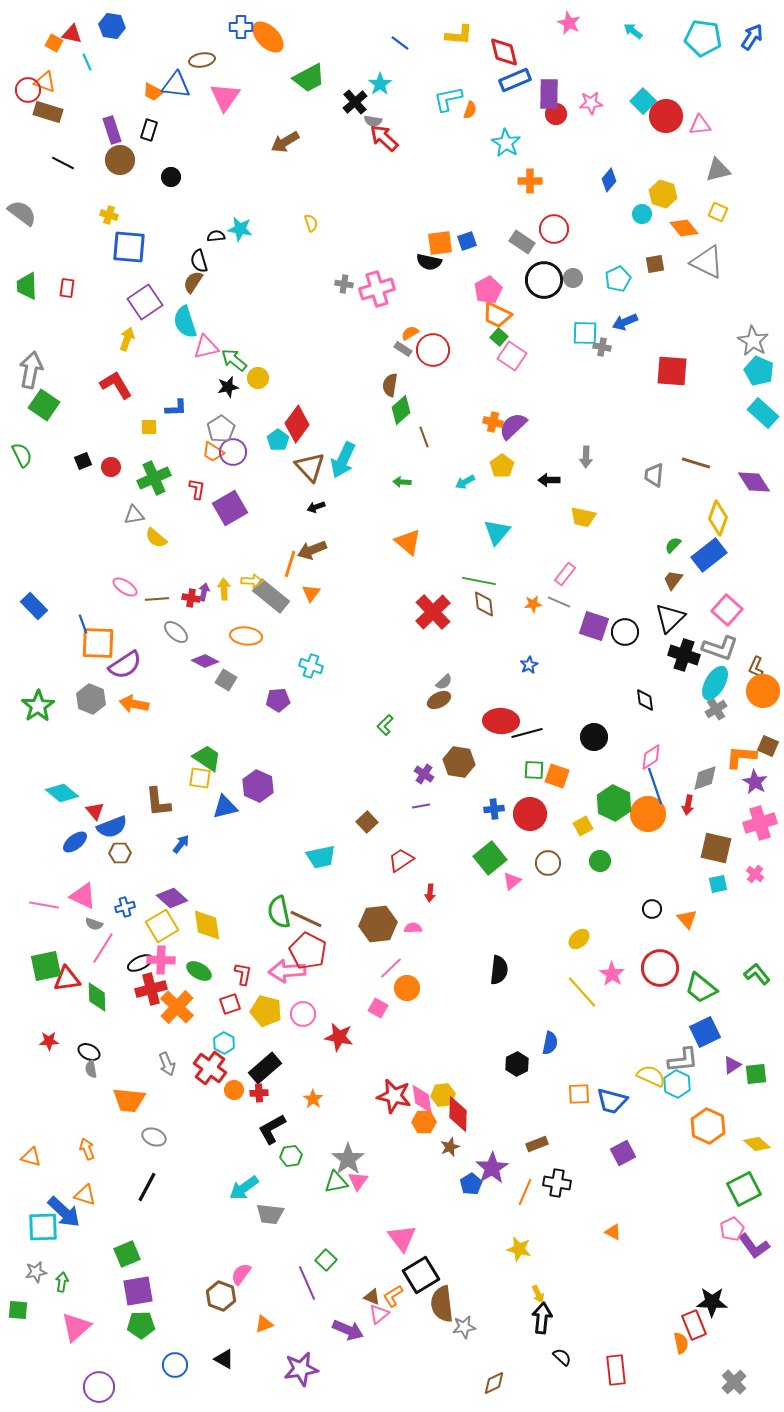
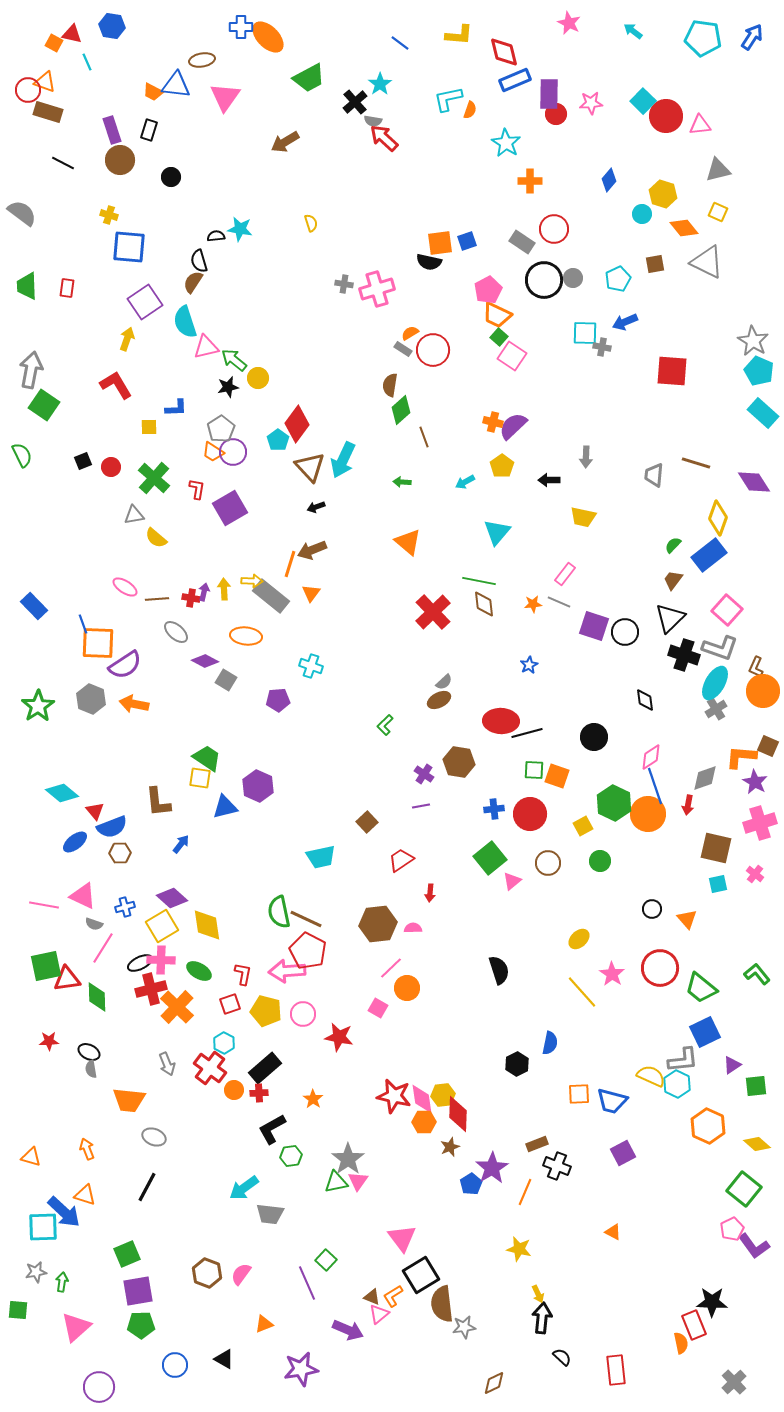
green cross at (154, 478): rotated 24 degrees counterclockwise
black semicircle at (499, 970): rotated 24 degrees counterclockwise
green square at (756, 1074): moved 12 px down
black cross at (557, 1183): moved 17 px up; rotated 12 degrees clockwise
green square at (744, 1189): rotated 24 degrees counterclockwise
brown hexagon at (221, 1296): moved 14 px left, 23 px up
